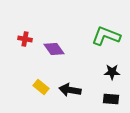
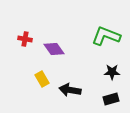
yellow rectangle: moved 1 px right, 8 px up; rotated 21 degrees clockwise
black rectangle: rotated 21 degrees counterclockwise
